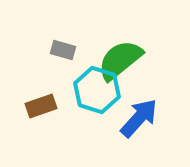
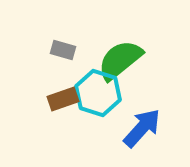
cyan hexagon: moved 1 px right, 3 px down
brown rectangle: moved 22 px right, 7 px up
blue arrow: moved 3 px right, 10 px down
